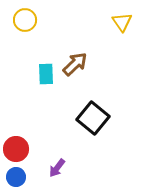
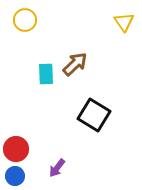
yellow triangle: moved 2 px right
black square: moved 1 px right, 3 px up; rotated 8 degrees counterclockwise
blue circle: moved 1 px left, 1 px up
